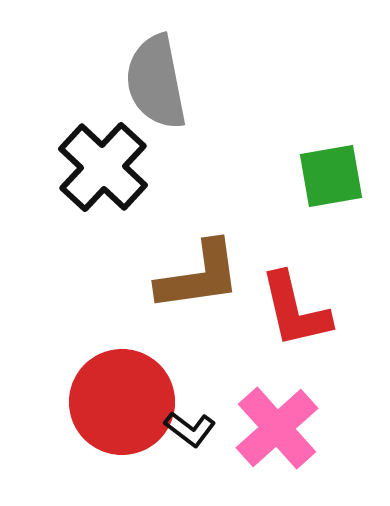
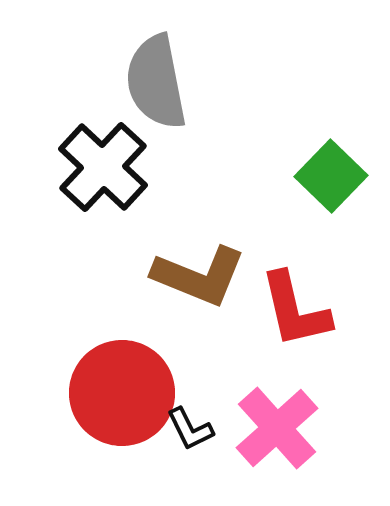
green square: rotated 36 degrees counterclockwise
brown L-shape: rotated 30 degrees clockwise
red circle: moved 9 px up
black L-shape: rotated 27 degrees clockwise
